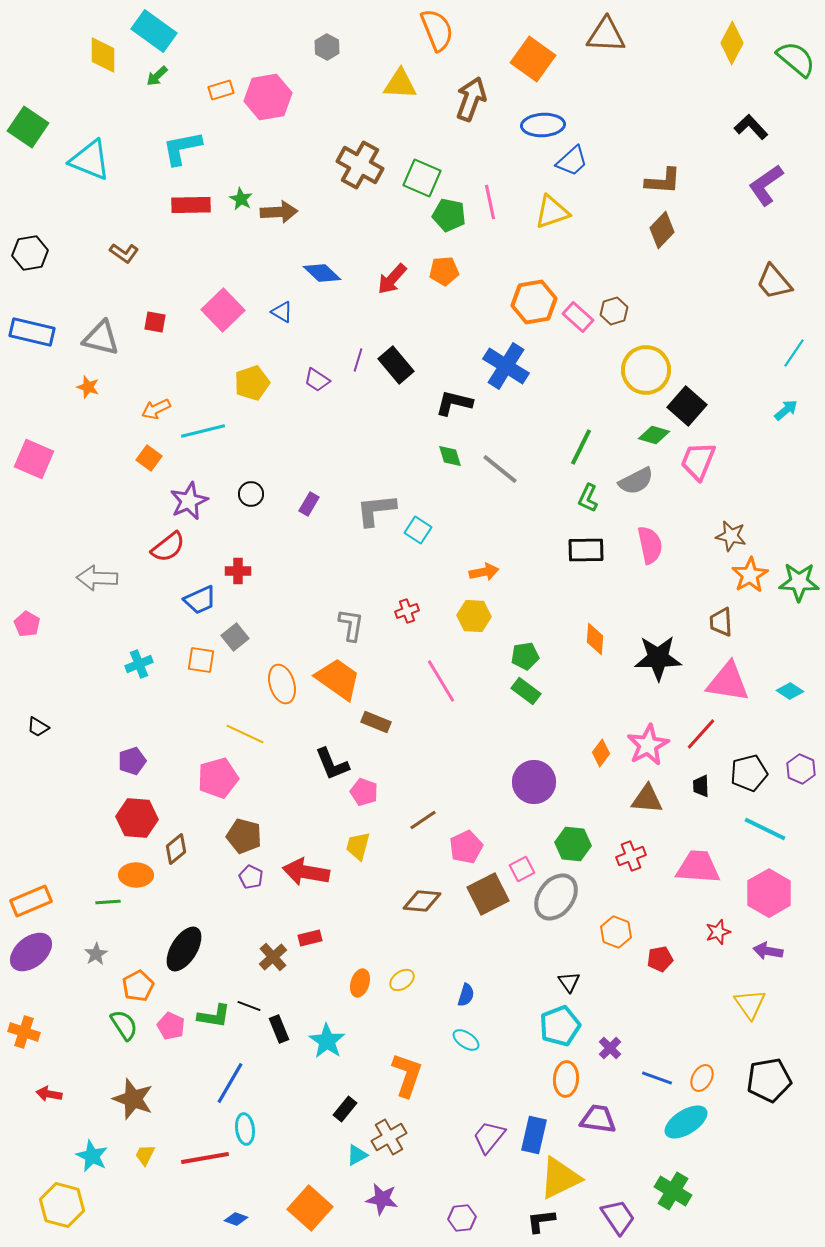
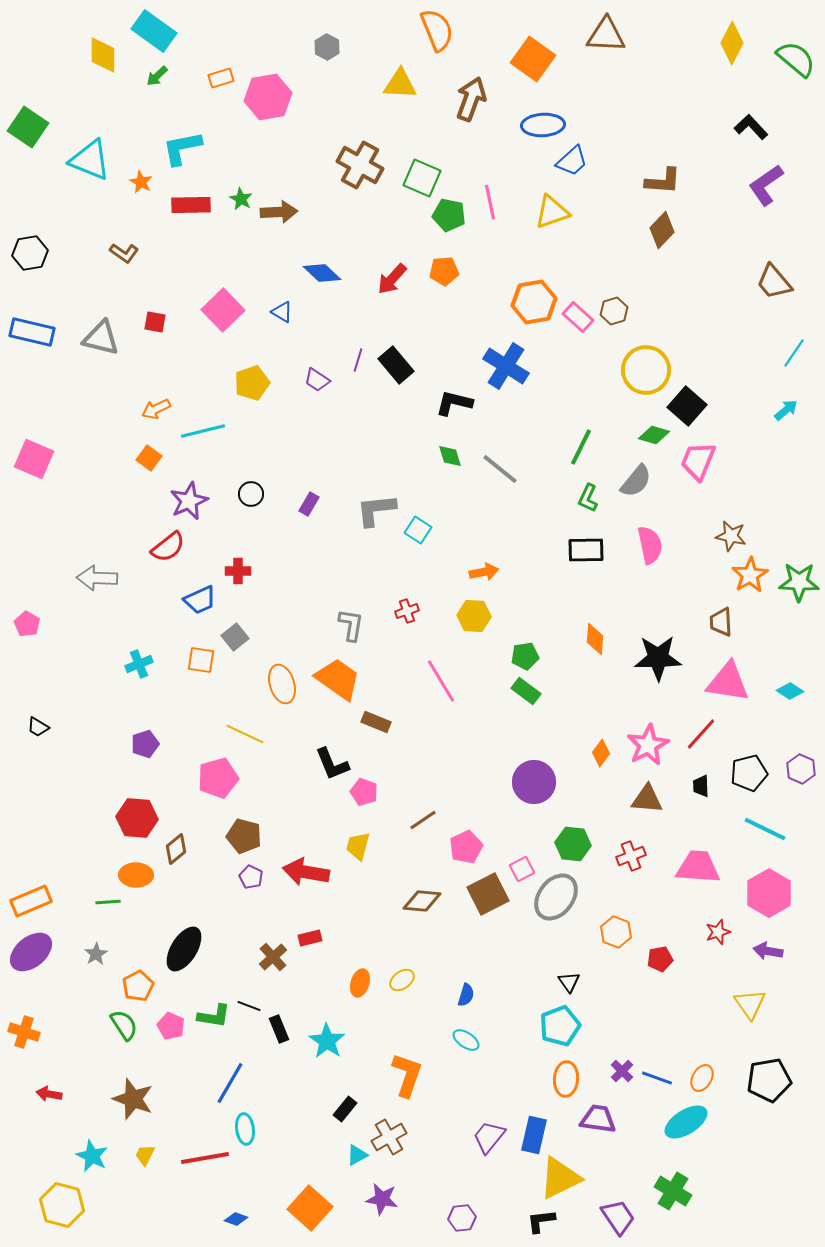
orange rectangle at (221, 90): moved 12 px up
orange star at (88, 387): moved 53 px right, 205 px up; rotated 10 degrees clockwise
gray semicircle at (636, 481): rotated 24 degrees counterclockwise
purple pentagon at (132, 761): moved 13 px right, 17 px up
purple cross at (610, 1048): moved 12 px right, 23 px down
